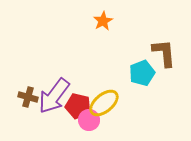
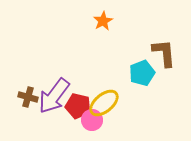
pink circle: moved 3 px right
